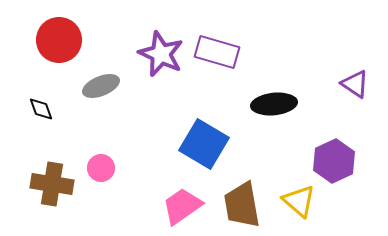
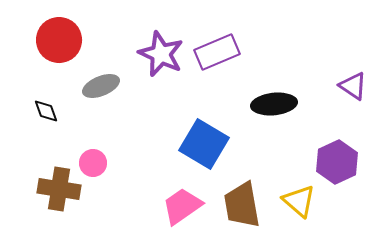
purple rectangle: rotated 39 degrees counterclockwise
purple triangle: moved 2 px left, 2 px down
black diamond: moved 5 px right, 2 px down
purple hexagon: moved 3 px right, 1 px down
pink circle: moved 8 px left, 5 px up
brown cross: moved 7 px right, 5 px down
